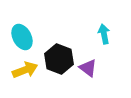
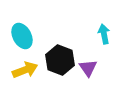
cyan ellipse: moved 1 px up
black hexagon: moved 1 px right, 1 px down
purple triangle: rotated 18 degrees clockwise
